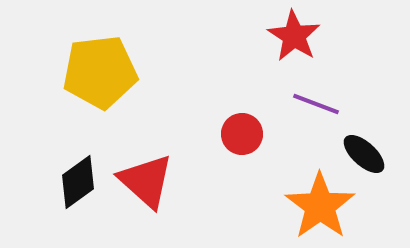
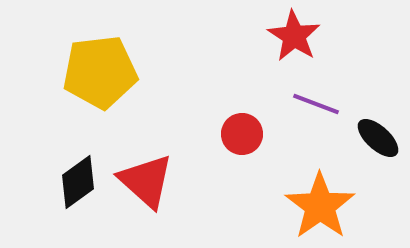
black ellipse: moved 14 px right, 16 px up
